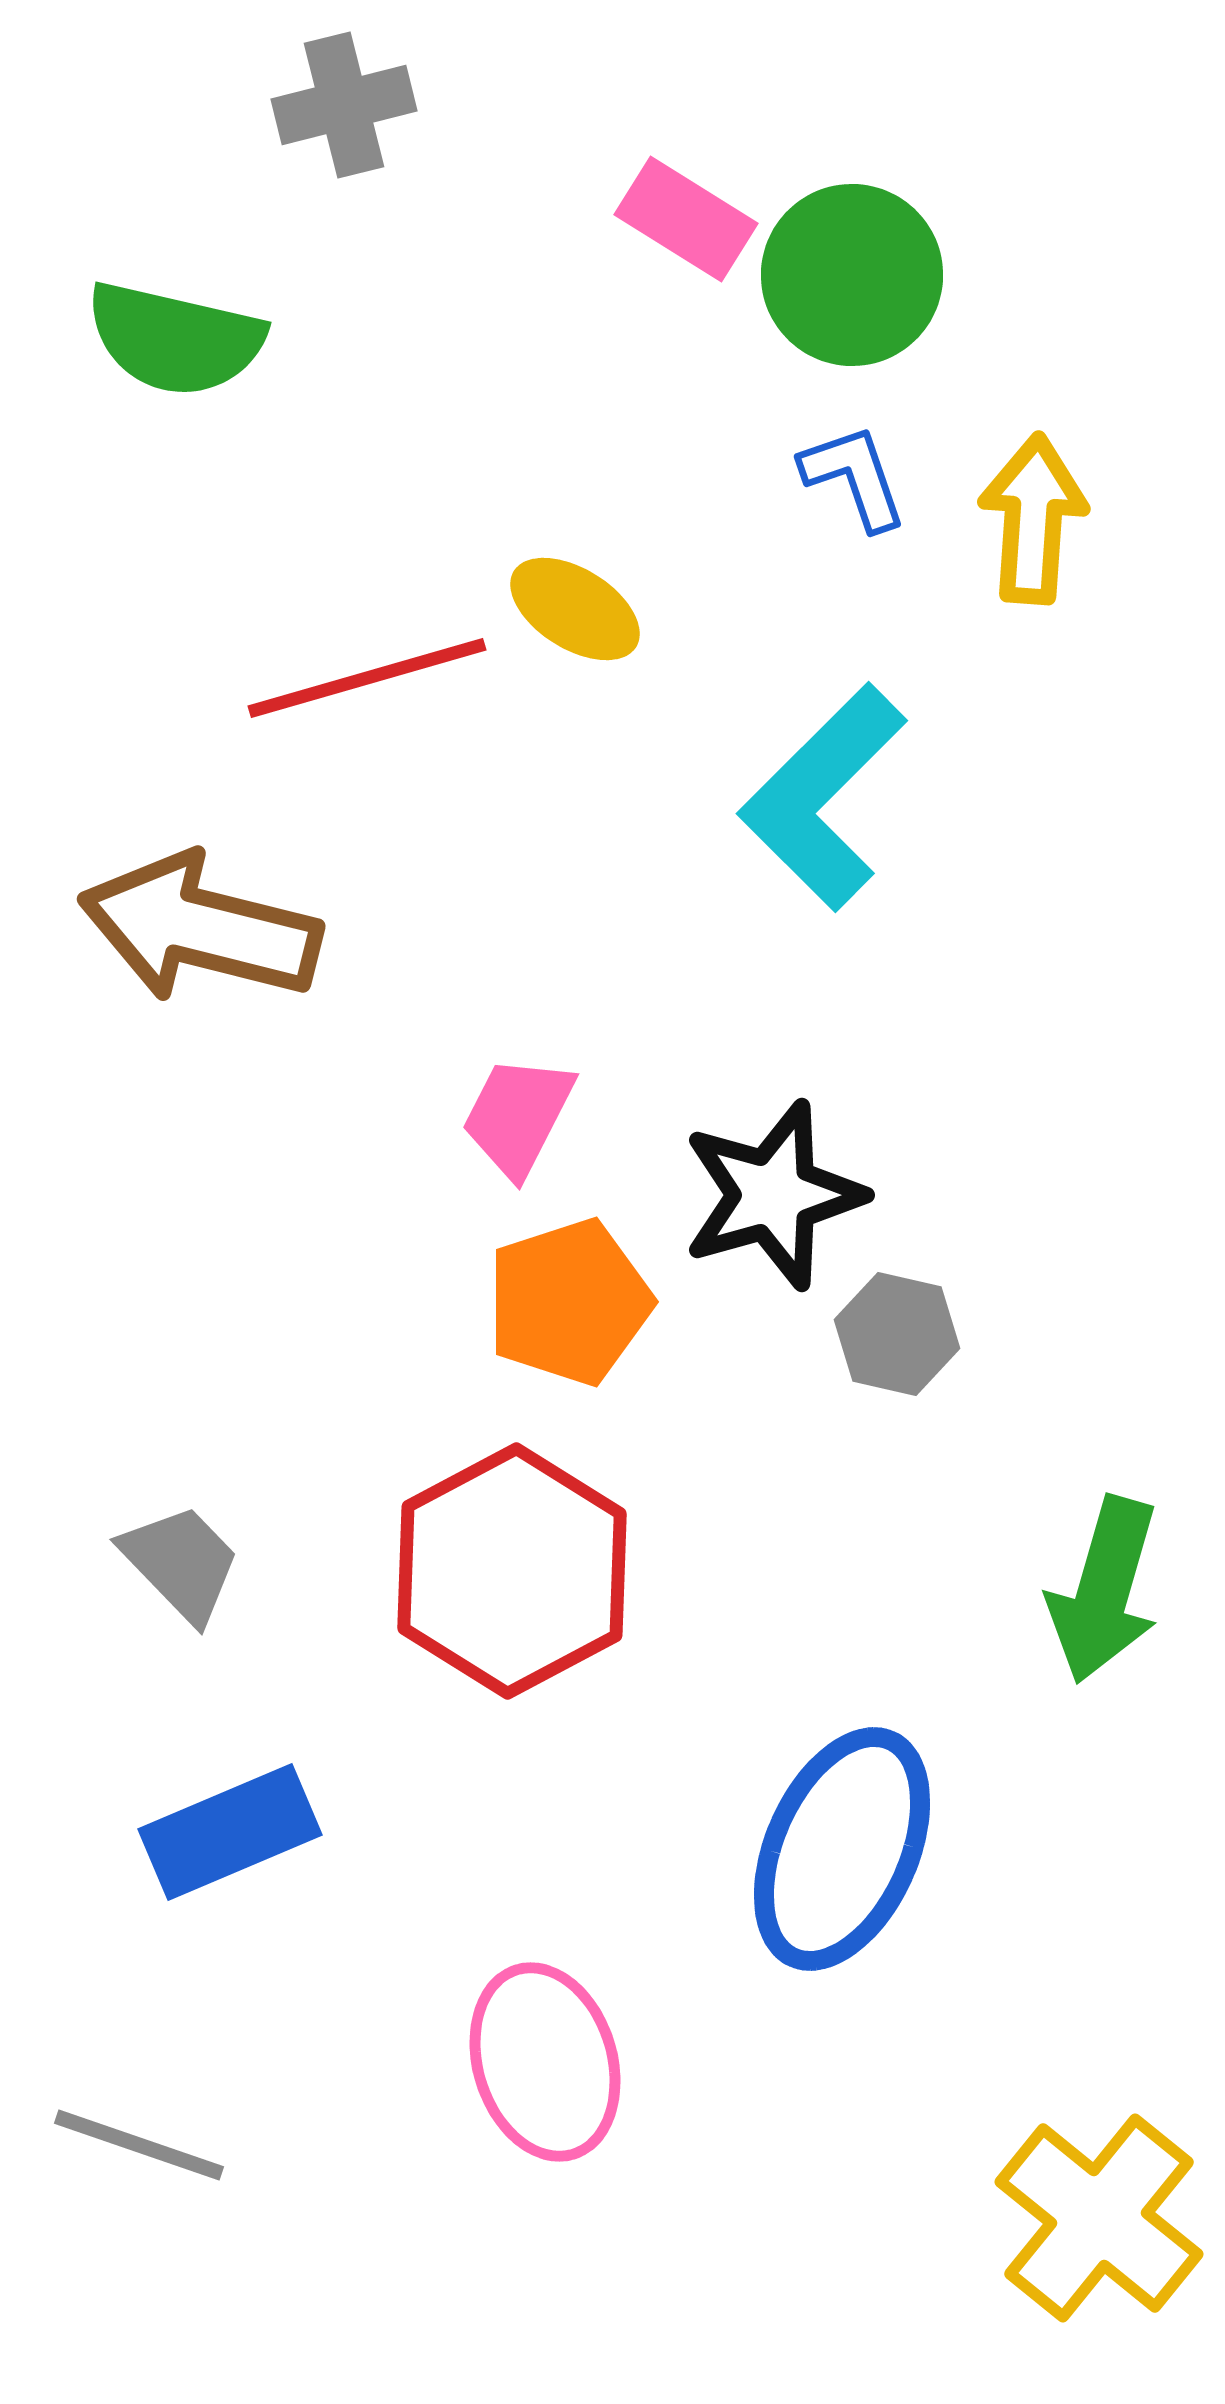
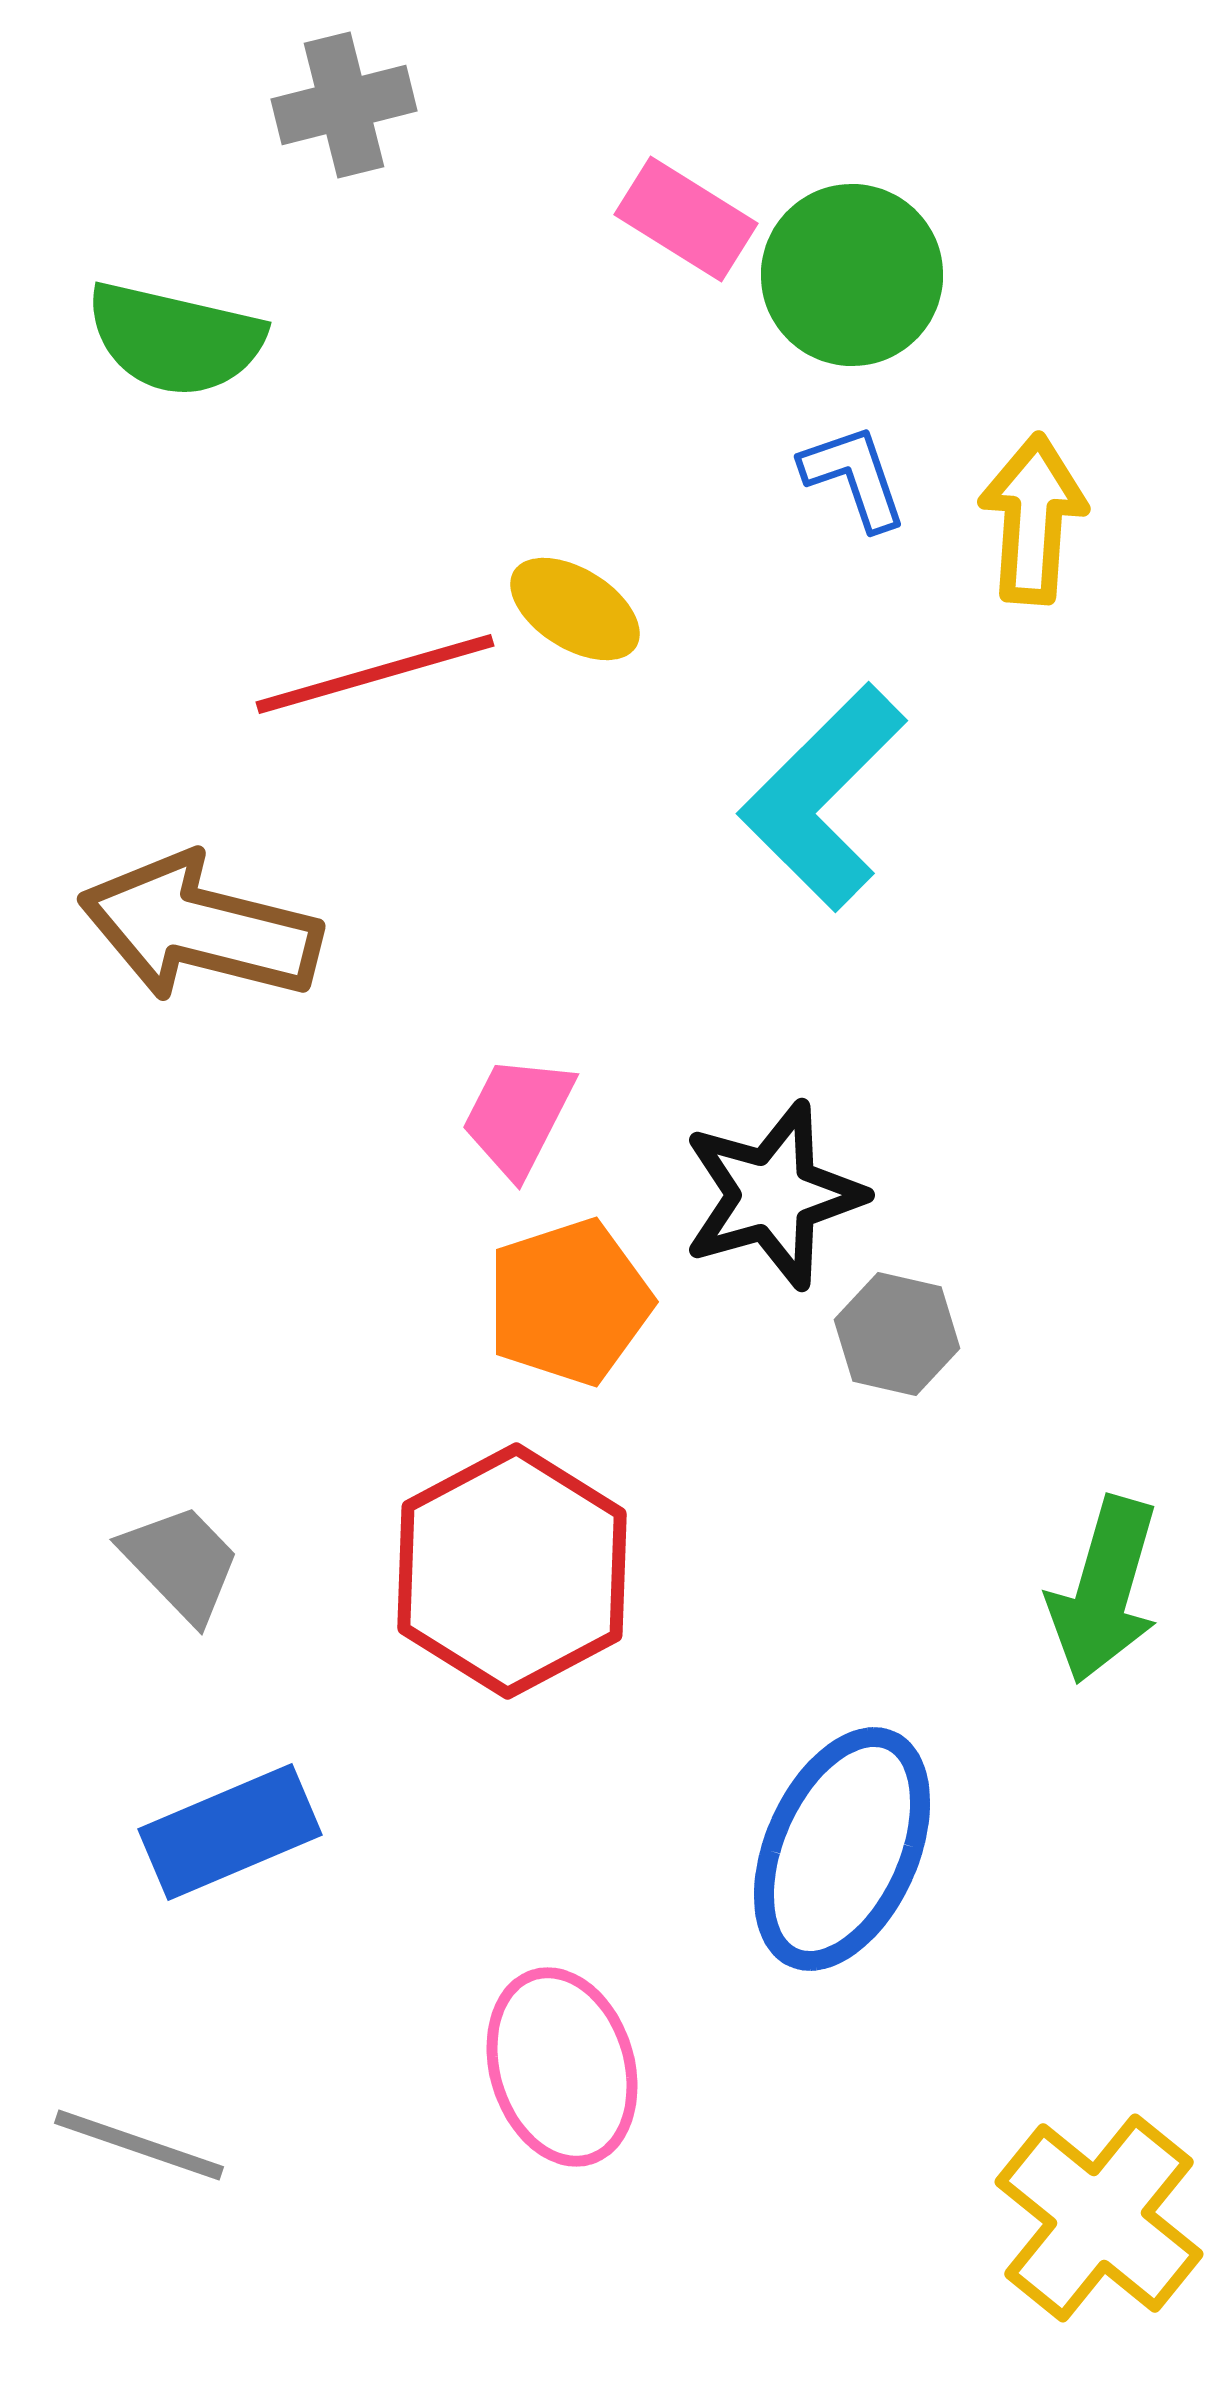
red line: moved 8 px right, 4 px up
pink ellipse: moved 17 px right, 5 px down
